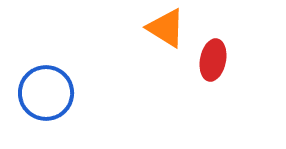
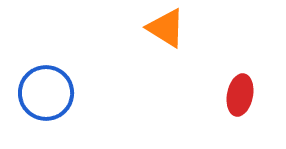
red ellipse: moved 27 px right, 35 px down
